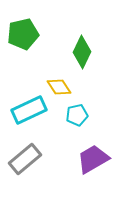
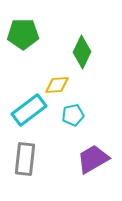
green pentagon: rotated 12 degrees clockwise
yellow diamond: moved 2 px left, 2 px up; rotated 60 degrees counterclockwise
cyan rectangle: rotated 12 degrees counterclockwise
cyan pentagon: moved 4 px left
gray rectangle: rotated 44 degrees counterclockwise
